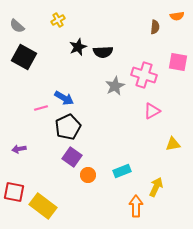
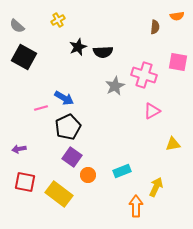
red square: moved 11 px right, 10 px up
yellow rectangle: moved 16 px right, 12 px up
